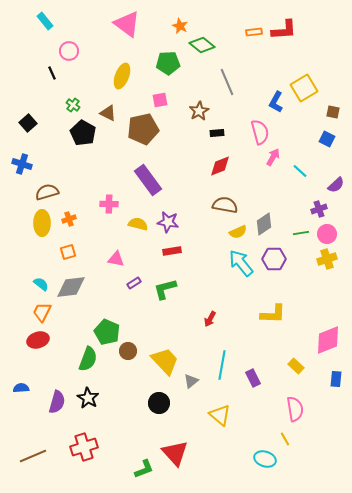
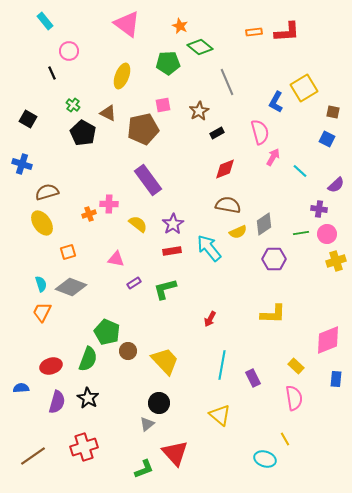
red L-shape at (284, 30): moved 3 px right, 2 px down
green diamond at (202, 45): moved 2 px left, 2 px down
pink square at (160, 100): moved 3 px right, 5 px down
black square at (28, 123): moved 4 px up; rotated 18 degrees counterclockwise
black rectangle at (217, 133): rotated 24 degrees counterclockwise
red diamond at (220, 166): moved 5 px right, 3 px down
brown semicircle at (225, 205): moved 3 px right
purple cross at (319, 209): rotated 28 degrees clockwise
orange cross at (69, 219): moved 20 px right, 5 px up
purple star at (168, 222): moved 5 px right, 2 px down; rotated 30 degrees clockwise
yellow ellipse at (42, 223): rotated 35 degrees counterclockwise
yellow semicircle at (138, 224): rotated 24 degrees clockwise
yellow cross at (327, 259): moved 9 px right, 2 px down
cyan arrow at (241, 263): moved 32 px left, 15 px up
cyan semicircle at (41, 284): rotated 35 degrees clockwise
gray diamond at (71, 287): rotated 28 degrees clockwise
red ellipse at (38, 340): moved 13 px right, 26 px down
gray triangle at (191, 381): moved 44 px left, 43 px down
pink semicircle at (295, 409): moved 1 px left, 11 px up
brown line at (33, 456): rotated 12 degrees counterclockwise
